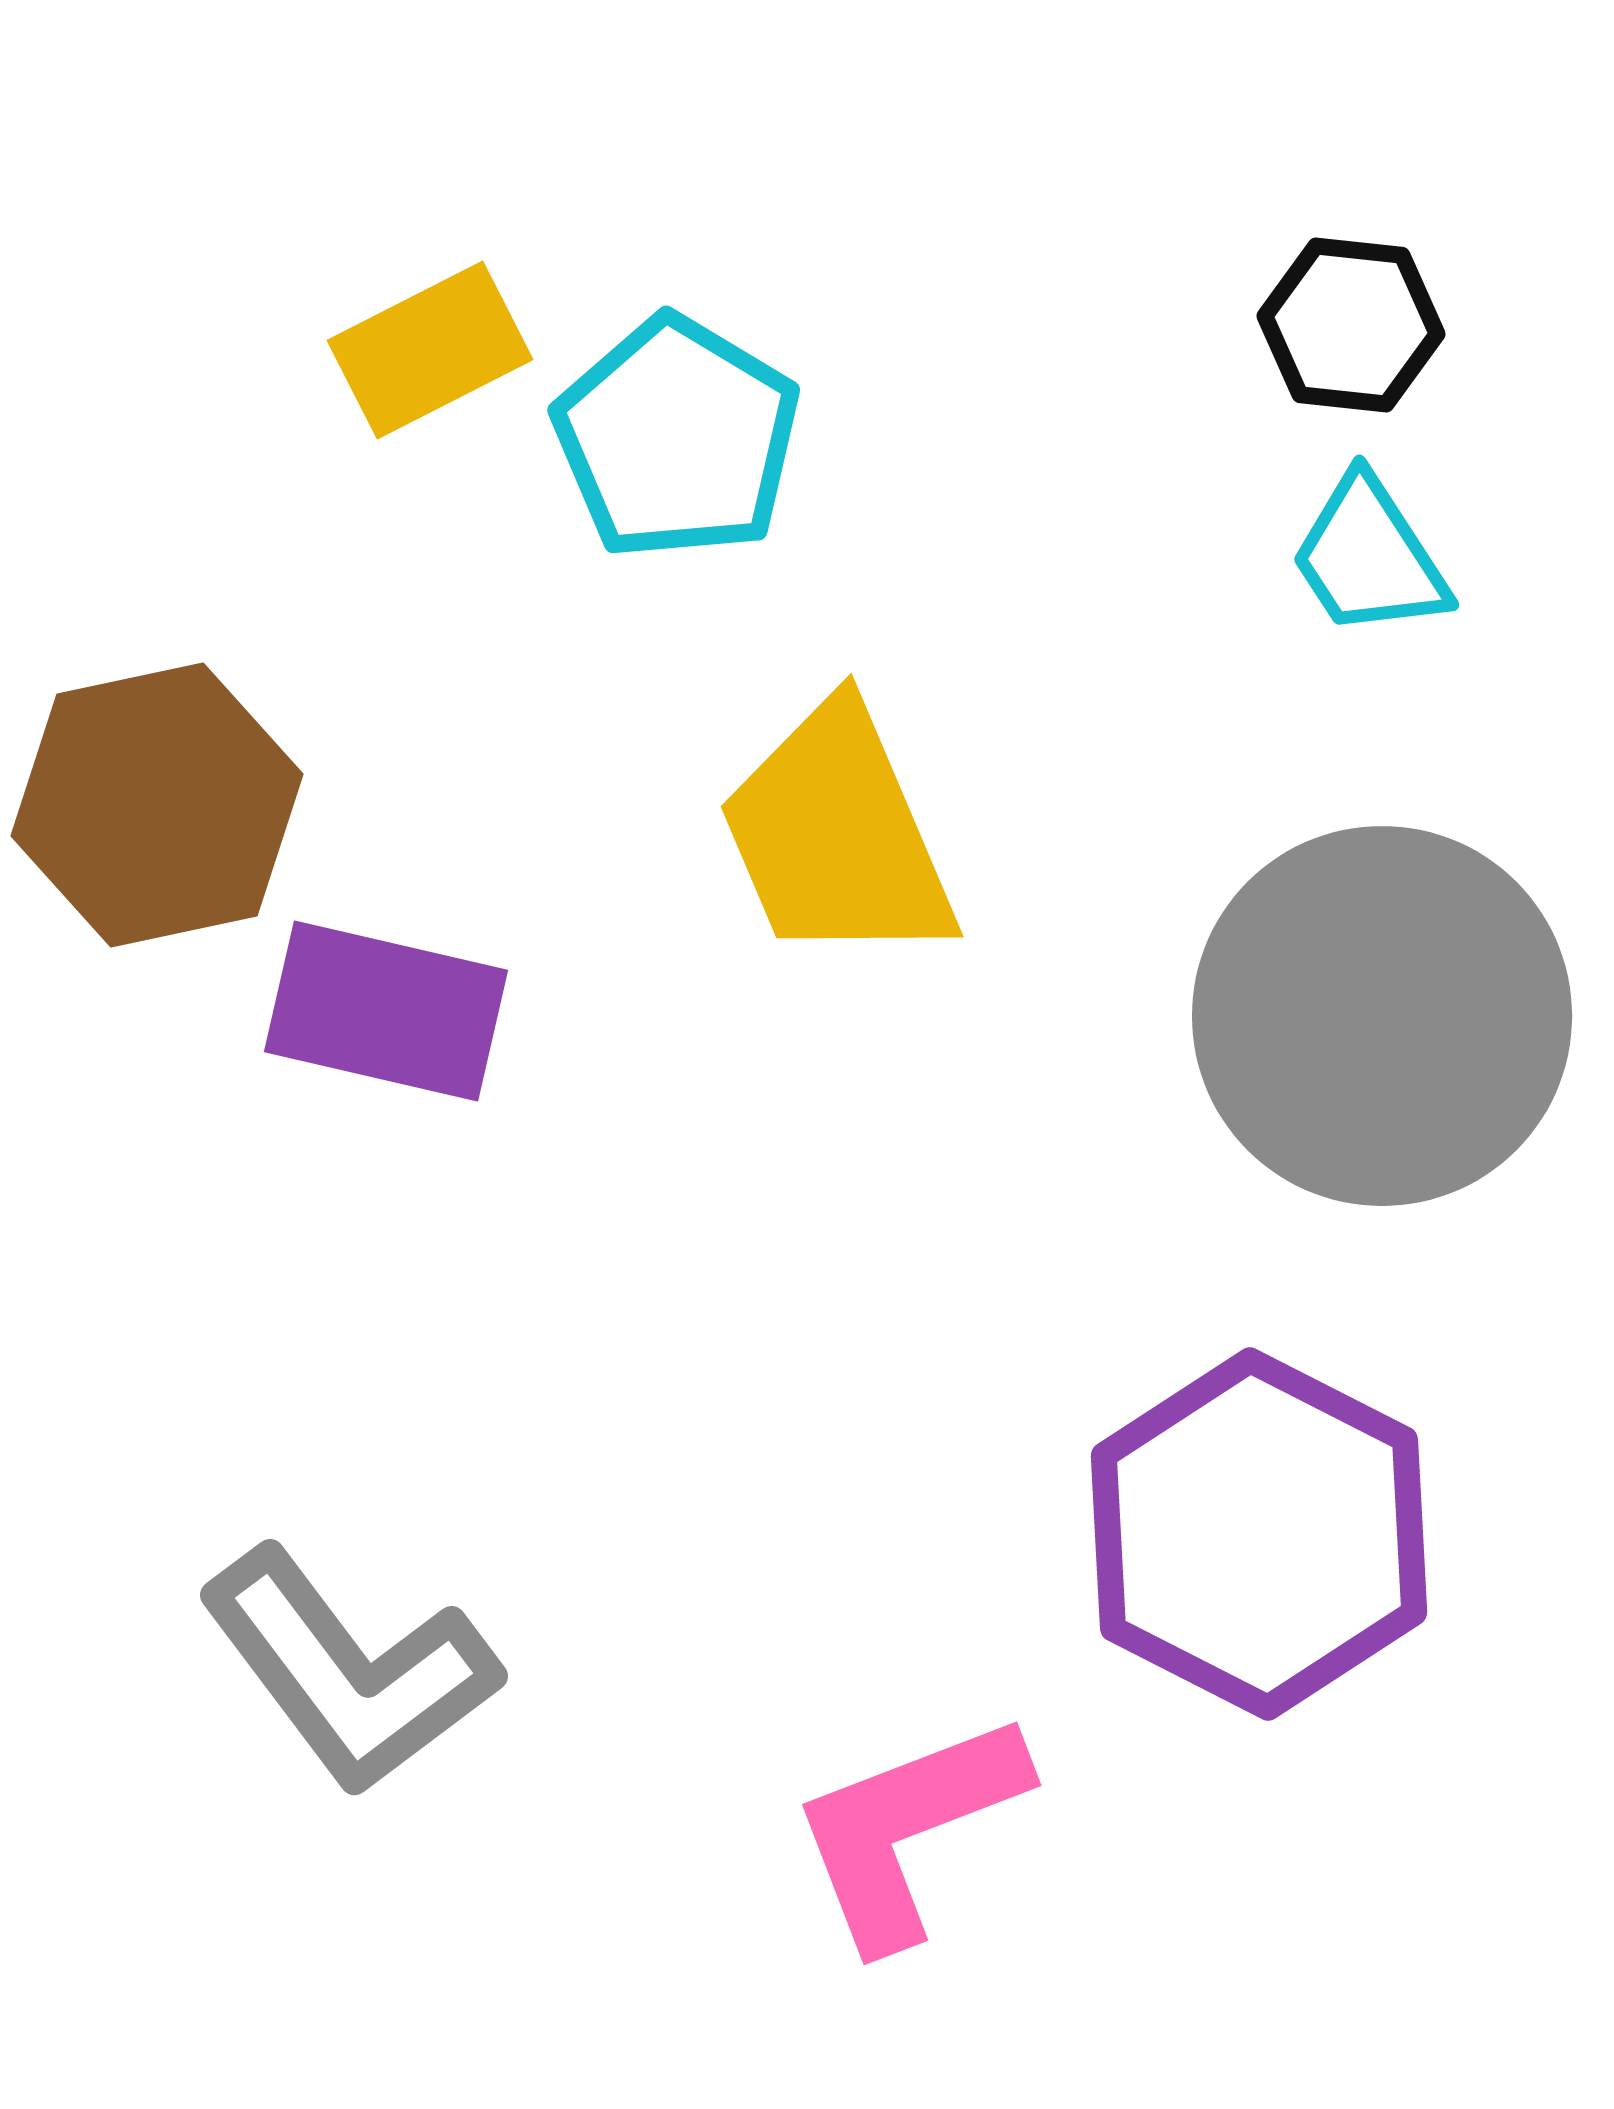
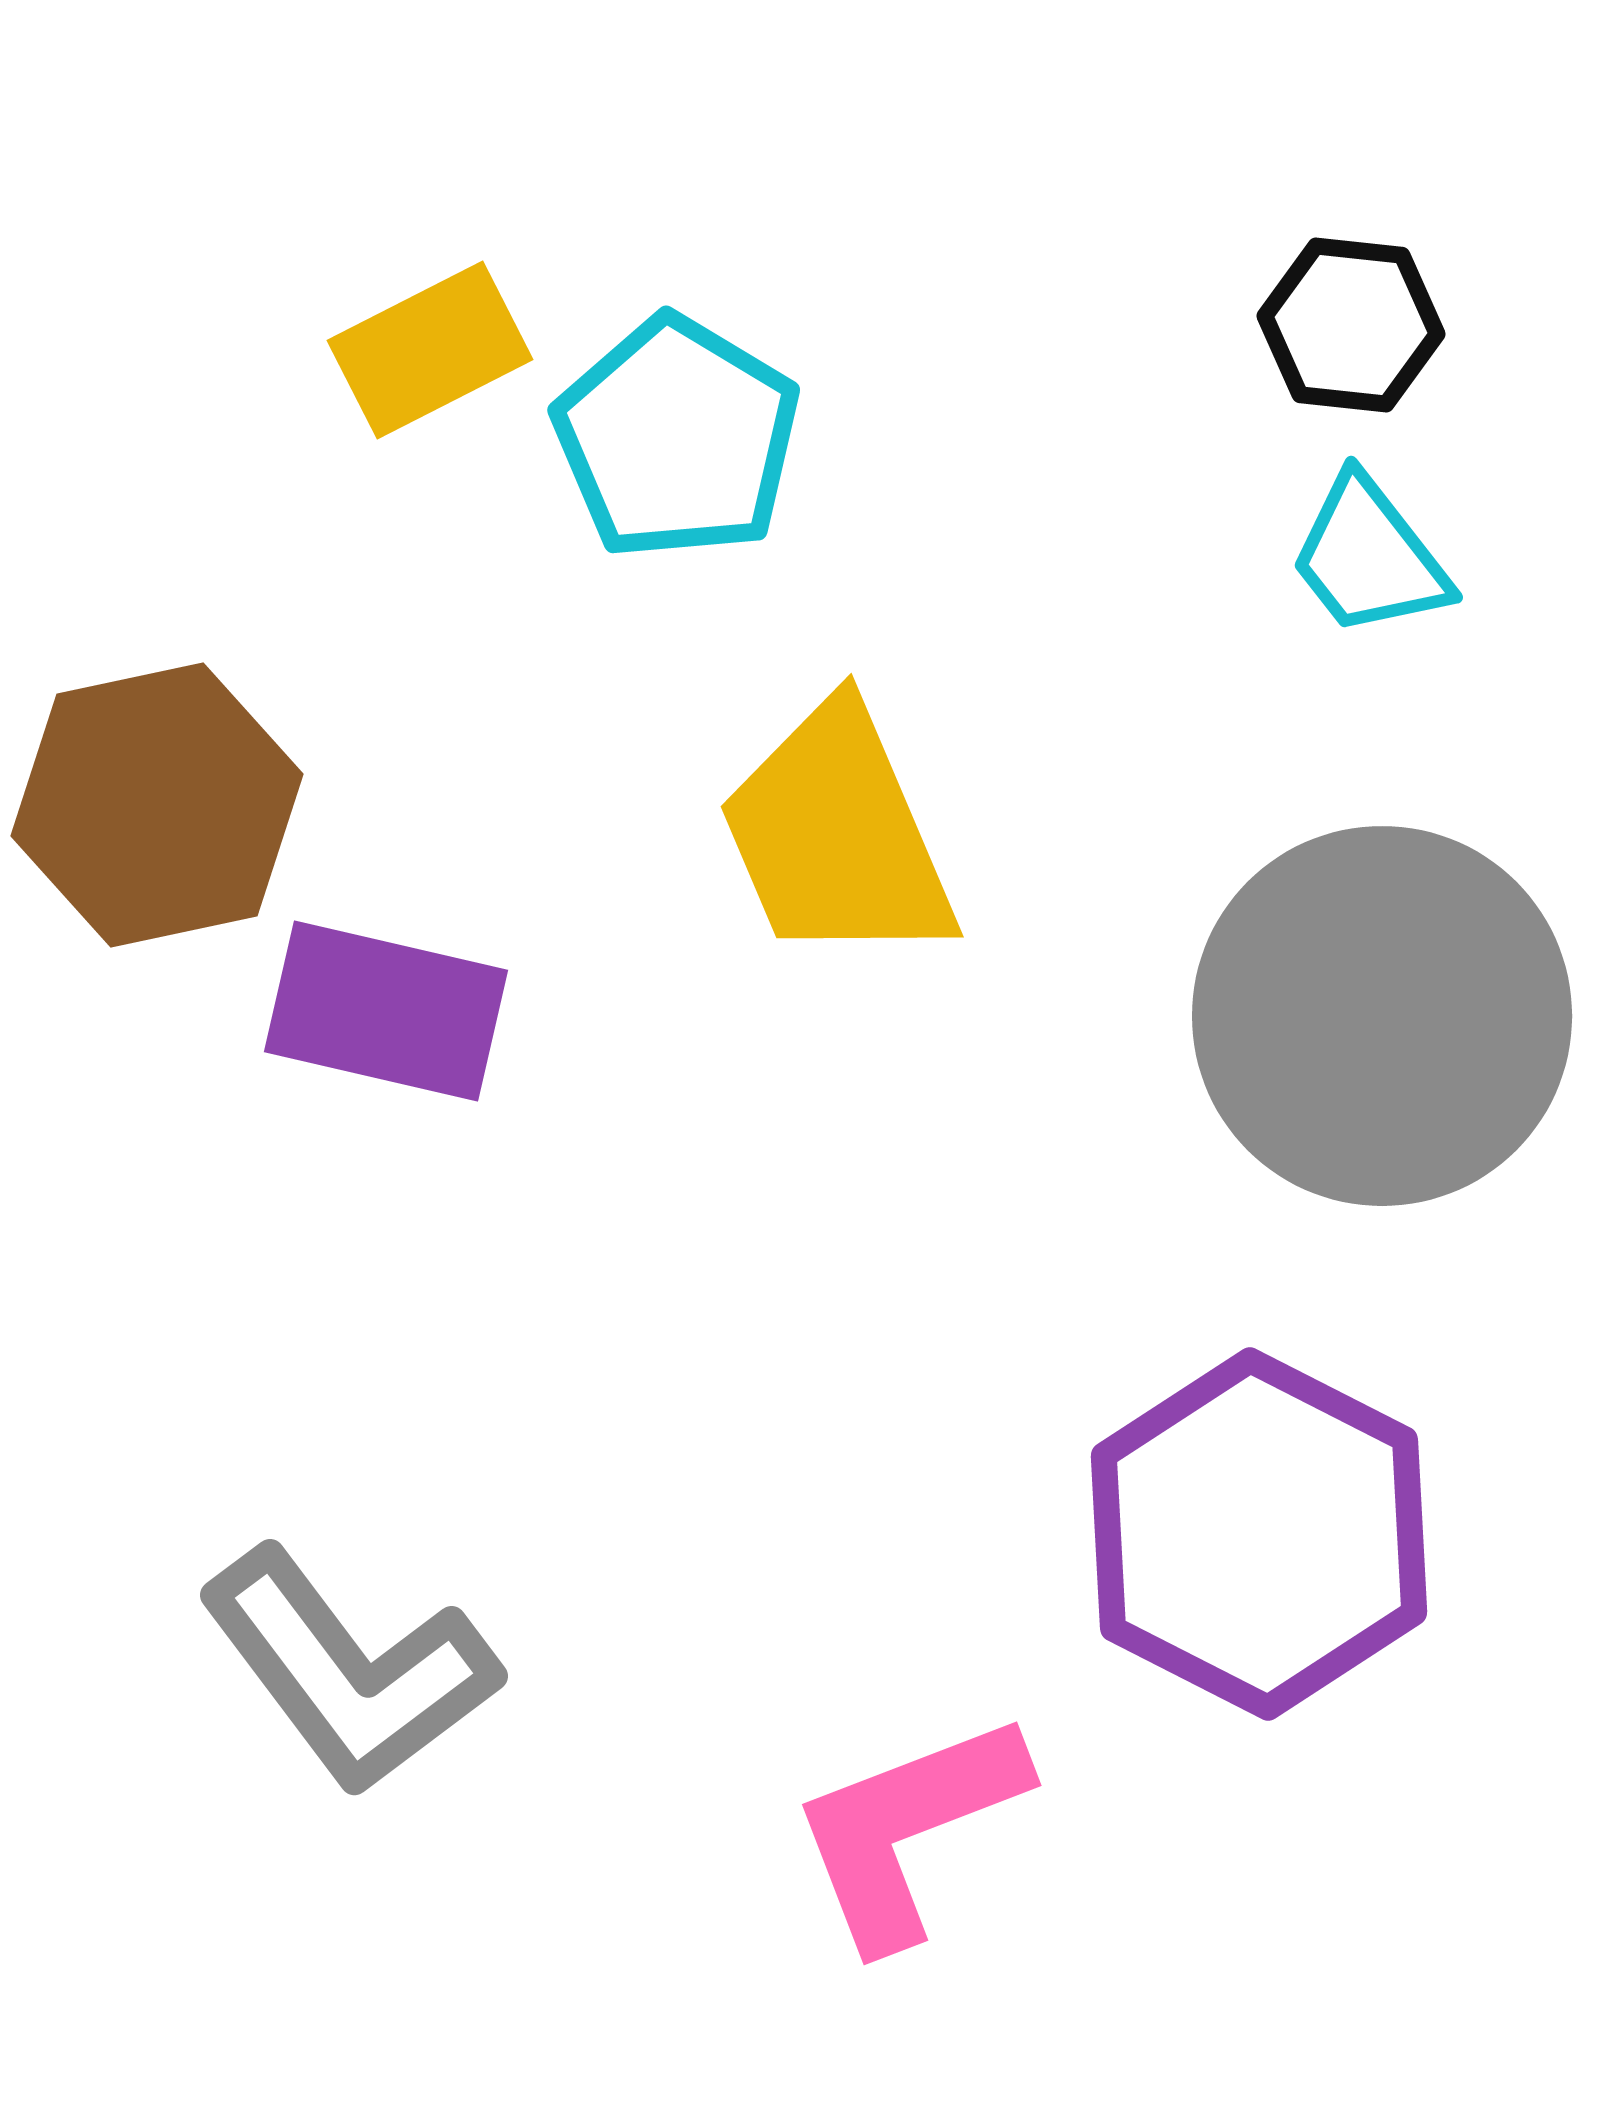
cyan trapezoid: rotated 5 degrees counterclockwise
